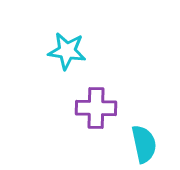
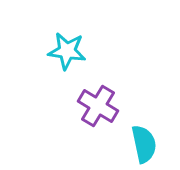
purple cross: moved 2 px right, 2 px up; rotated 30 degrees clockwise
